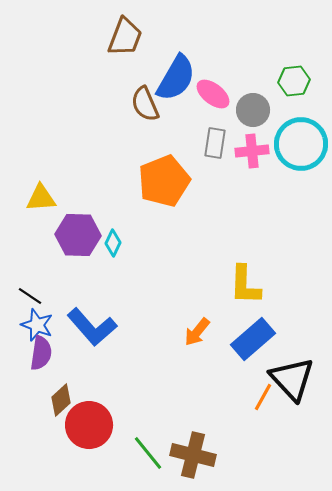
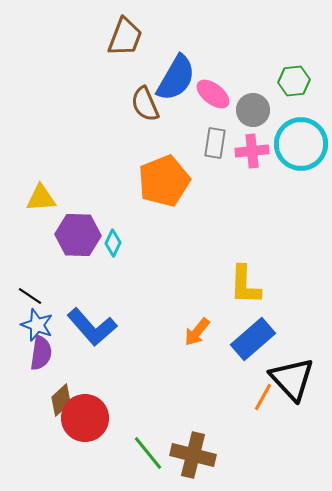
red circle: moved 4 px left, 7 px up
